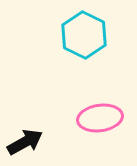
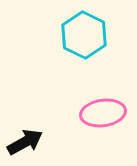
pink ellipse: moved 3 px right, 5 px up
